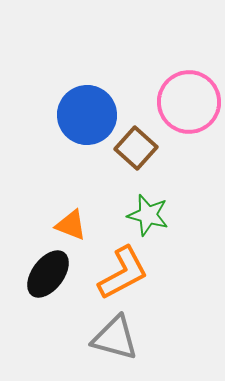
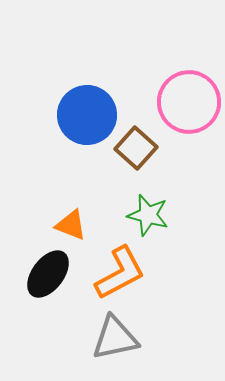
orange L-shape: moved 3 px left
gray triangle: rotated 27 degrees counterclockwise
